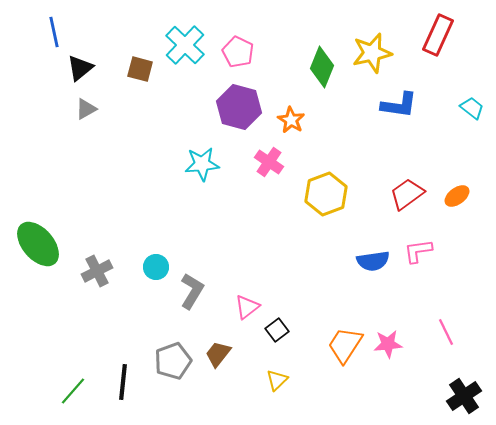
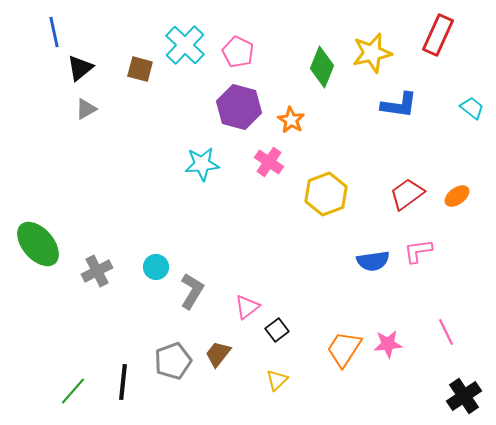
orange trapezoid: moved 1 px left, 4 px down
